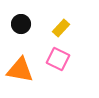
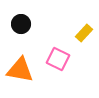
yellow rectangle: moved 23 px right, 5 px down
